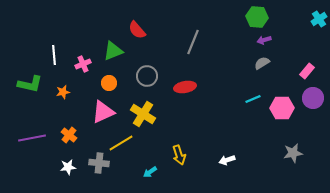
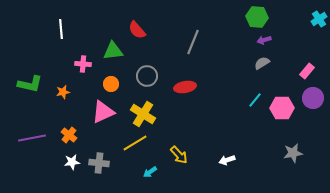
green triangle: rotated 15 degrees clockwise
white line: moved 7 px right, 26 px up
pink cross: rotated 28 degrees clockwise
orange circle: moved 2 px right, 1 px down
cyan line: moved 2 px right, 1 px down; rotated 28 degrees counterclockwise
yellow line: moved 14 px right
yellow arrow: rotated 24 degrees counterclockwise
white star: moved 4 px right, 5 px up
